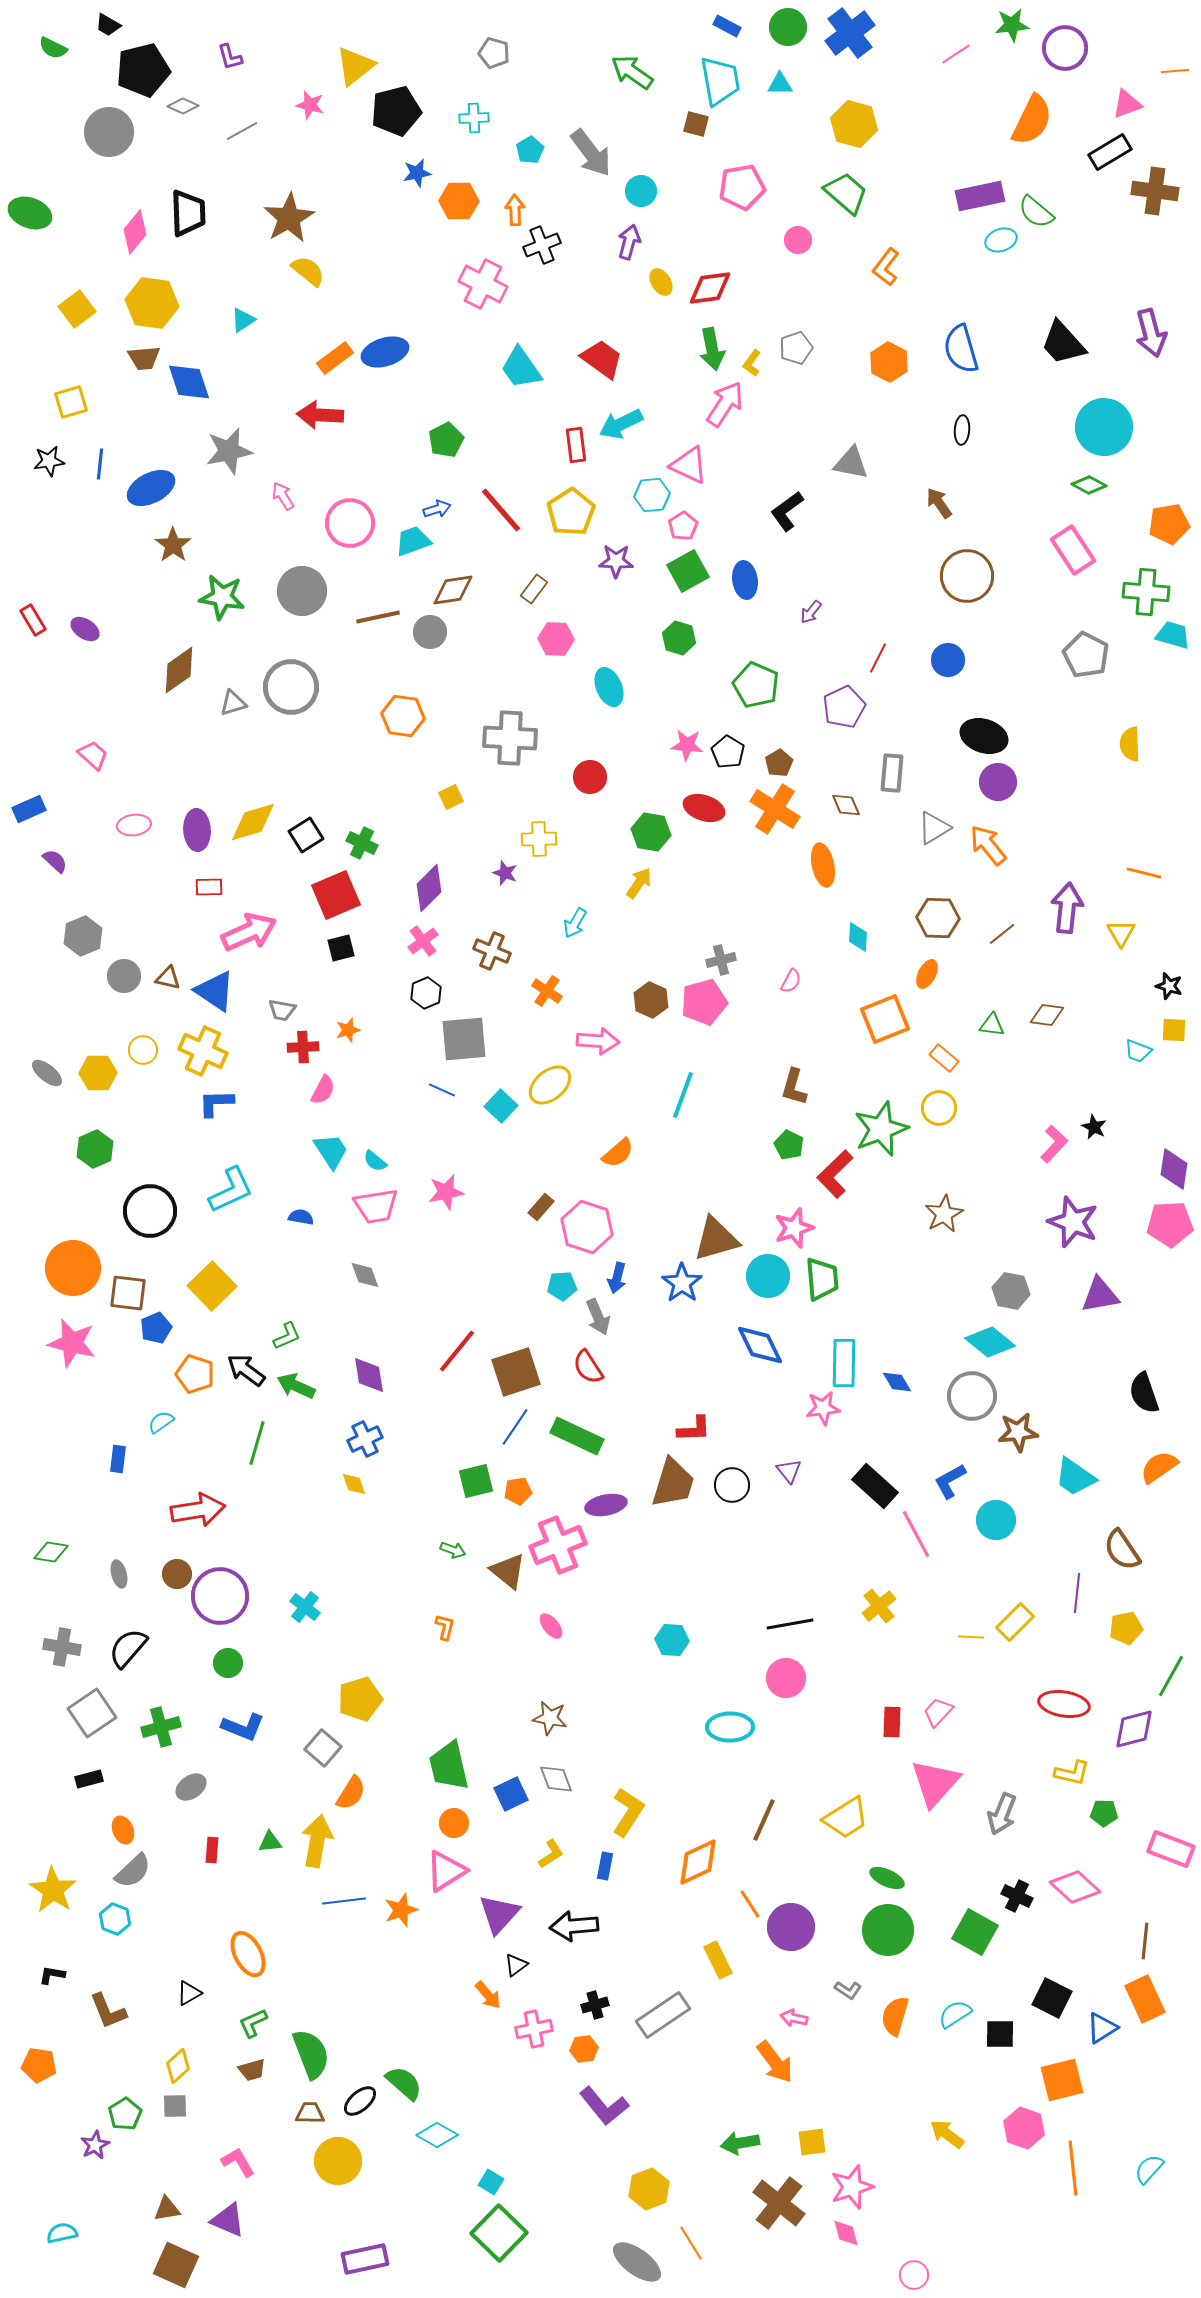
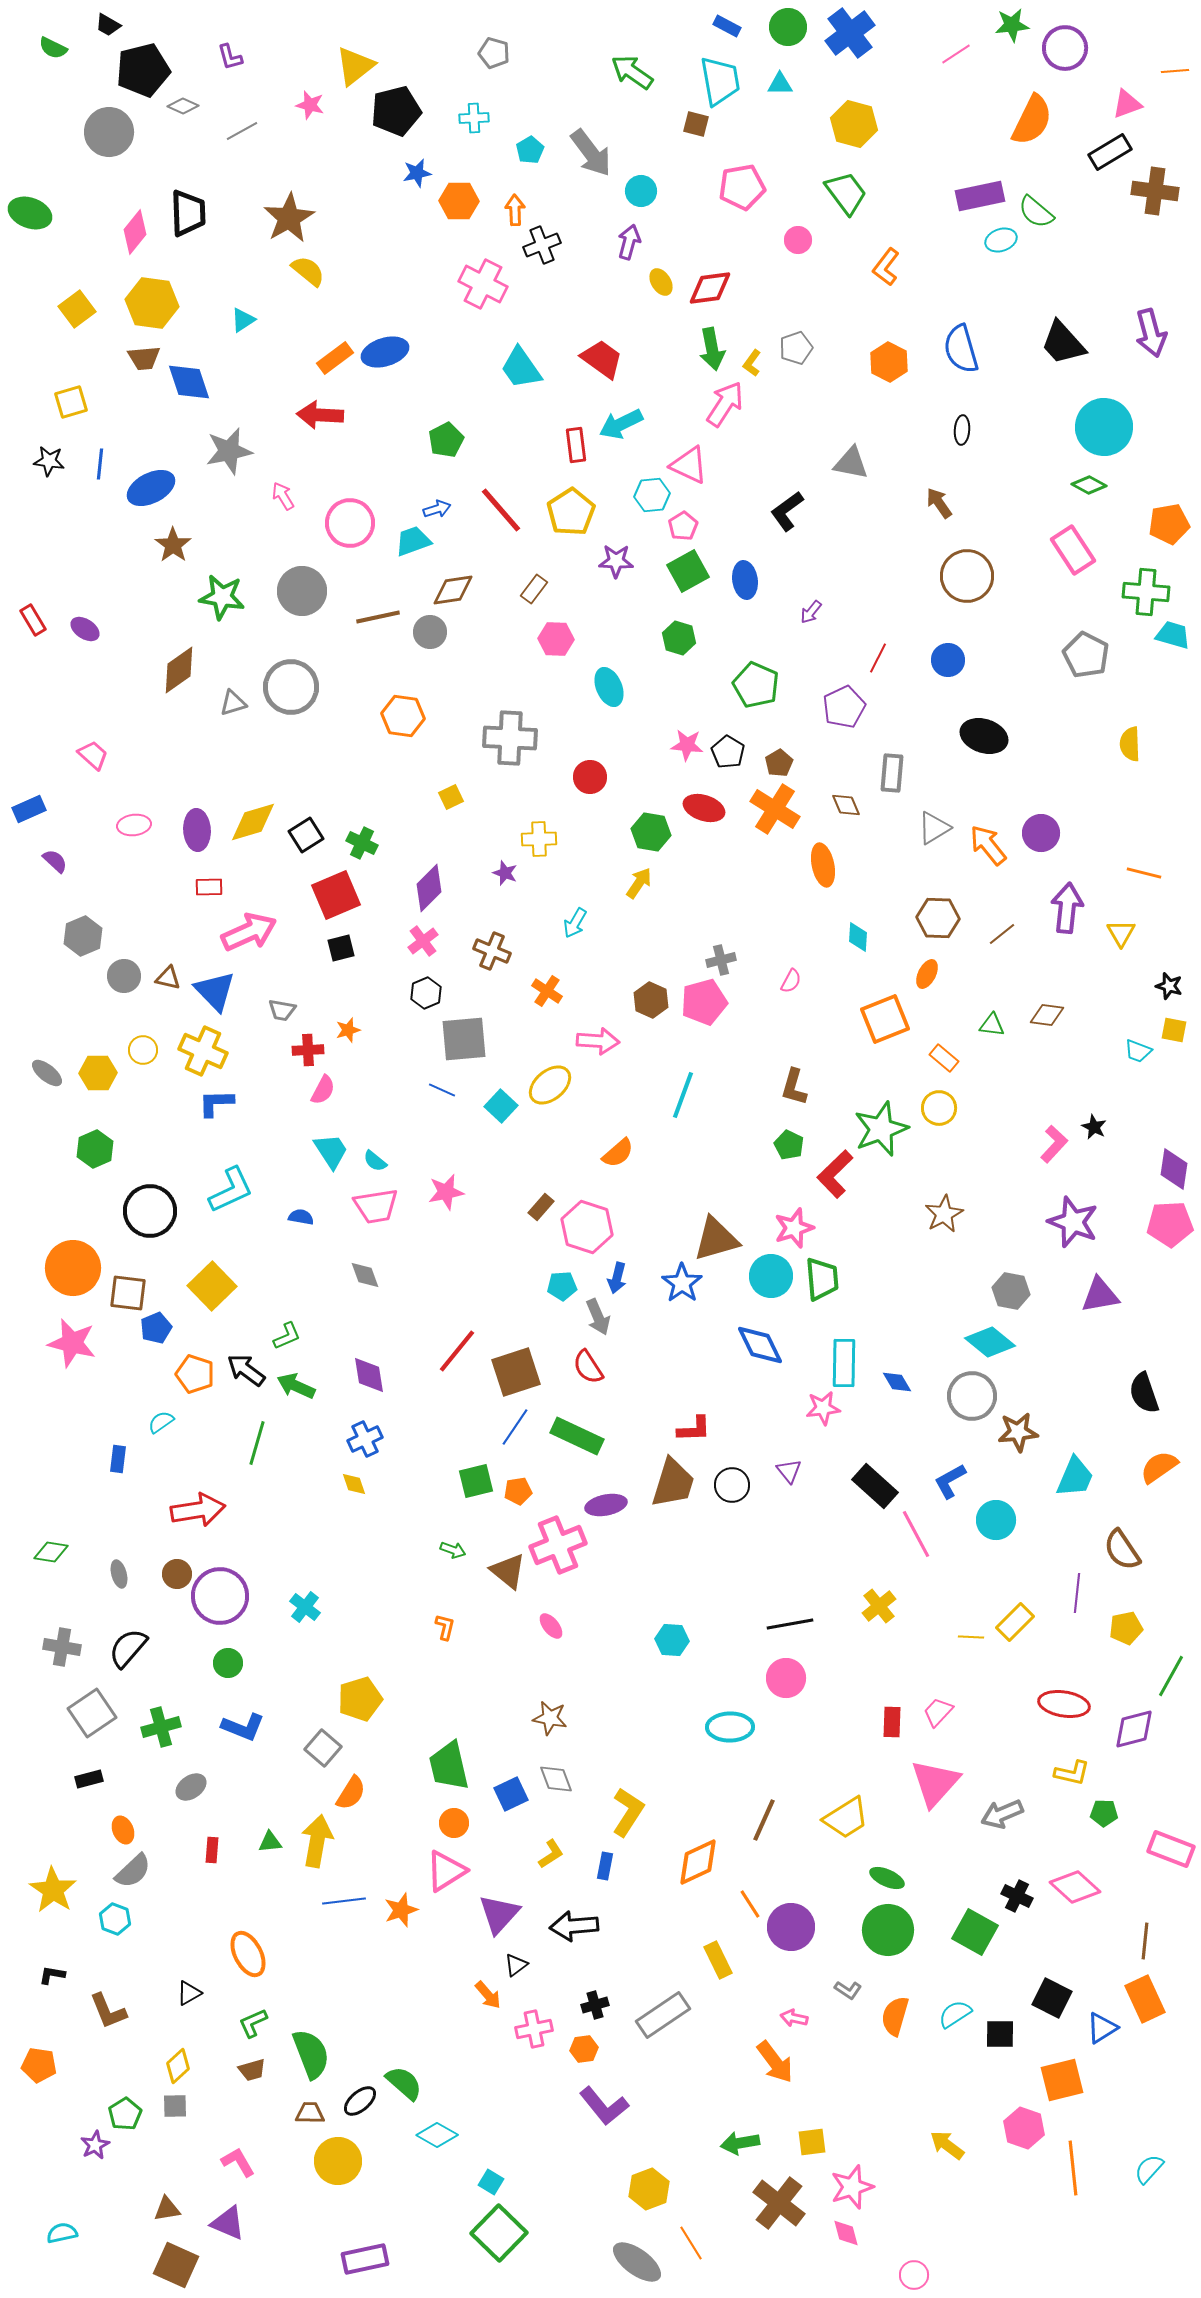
green trapezoid at (846, 193): rotated 12 degrees clockwise
black star at (49, 461): rotated 16 degrees clockwise
purple circle at (998, 782): moved 43 px right, 51 px down
blue triangle at (215, 991): rotated 12 degrees clockwise
yellow square at (1174, 1030): rotated 8 degrees clockwise
red cross at (303, 1047): moved 5 px right, 3 px down
cyan circle at (768, 1276): moved 3 px right
cyan trapezoid at (1075, 1477): rotated 102 degrees counterclockwise
gray arrow at (1002, 1814): rotated 45 degrees clockwise
yellow arrow at (947, 2134): moved 11 px down
purple triangle at (228, 2220): moved 3 px down
